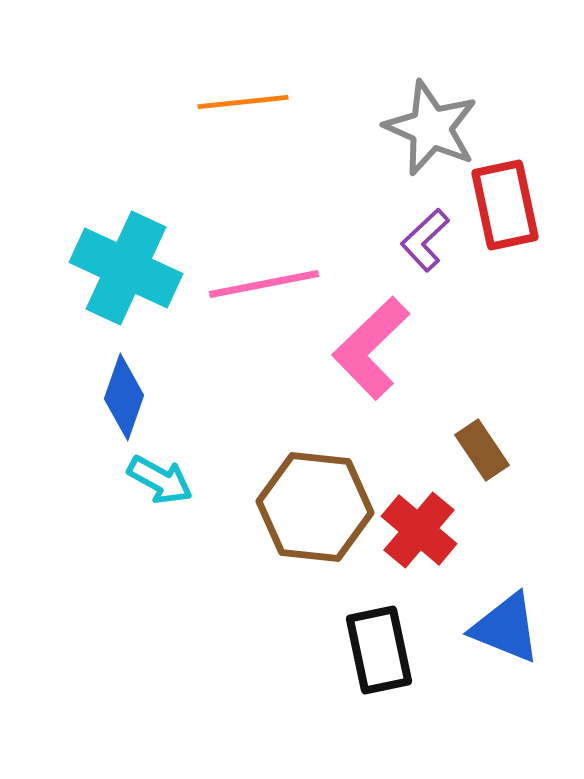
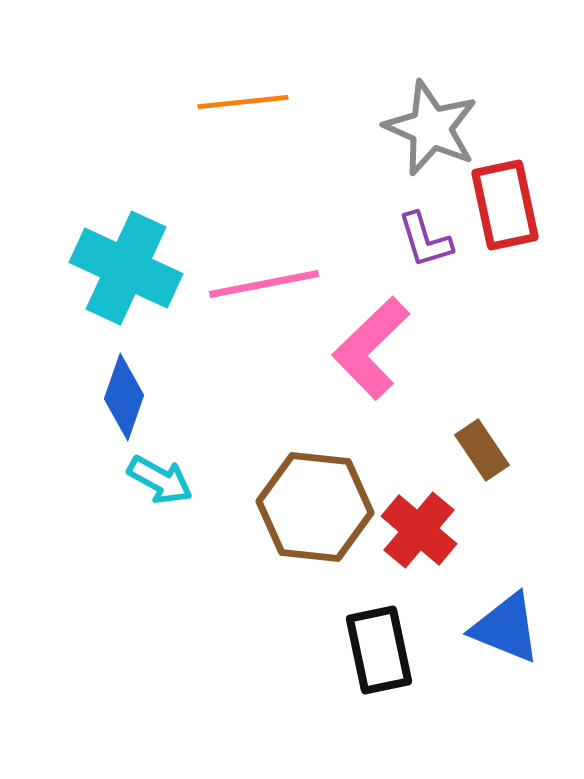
purple L-shape: rotated 64 degrees counterclockwise
